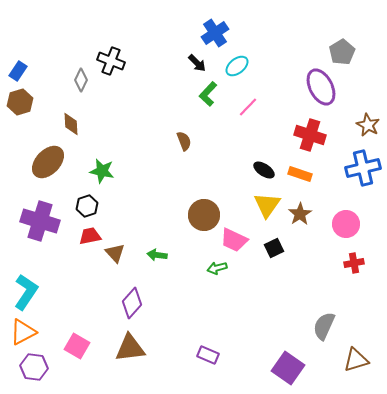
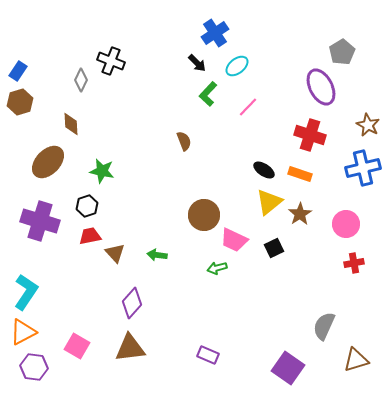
yellow triangle at (267, 205): moved 2 px right, 3 px up; rotated 16 degrees clockwise
